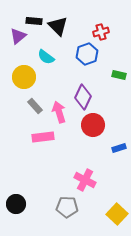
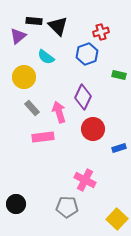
gray rectangle: moved 3 px left, 2 px down
red circle: moved 4 px down
yellow square: moved 5 px down
